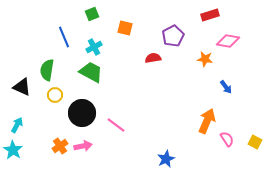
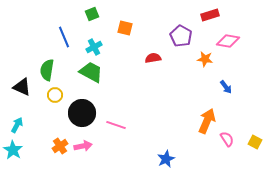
purple pentagon: moved 8 px right; rotated 15 degrees counterclockwise
pink line: rotated 18 degrees counterclockwise
